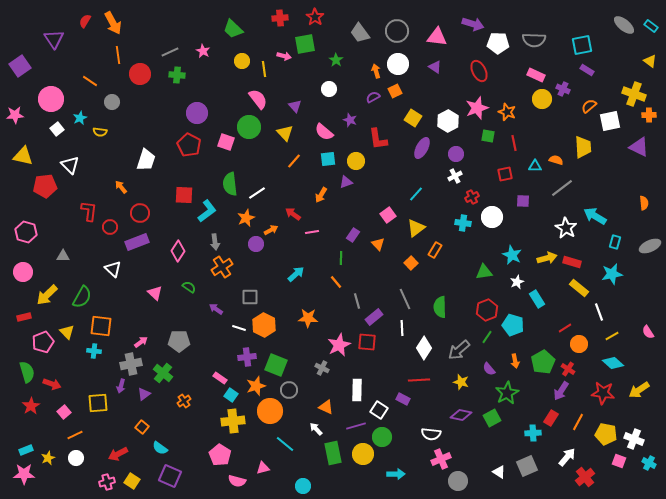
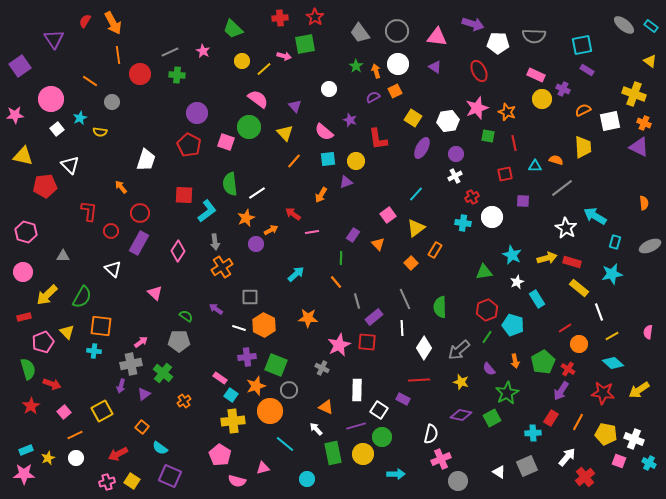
gray semicircle at (534, 40): moved 4 px up
green star at (336, 60): moved 20 px right, 6 px down
yellow line at (264, 69): rotated 56 degrees clockwise
pink semicircle at (258, 99): rotated 15 degrees counterclockwise
orange semicircle at (589, 106): moved 6 px left, 4 px down; rotated 14 degrees clockwise
orange cross at (649, 115): moved 5 px left, 8 px down; rotated 24 degrees clockwise
white hexagon at (448, 121): rotated 20 degrees clockwise
red circle at (110, 227): moved 1 px right, 4 px down
purple rectangle at (137, 242): moved 2 px right, 1 px down; rotated 40 degrees counterclockwise
green semicircle at (189, 287): moved 3 px left, 29 px down
pink semicircle at (648, 332): rotated 40 degrees clockwise
green semicircle at (27, 372): moved 1 px right, 3 px up
yellow square at (98, 403): moved 4 px right, 8 px down; rotated 25 degrees counterclockwise
white semicircle at (431, 434): rotated 84 degrees counterclockwise
cyan circle at (303, 486): moved 4 px right, 7 px up
